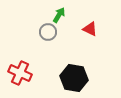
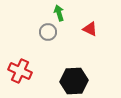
green arrow: moved 2 px up; rotated 49 degrees counterclockwise
red cross: moved 2 px up
black hexagon: moved 3 px down; rotated 12 degrees counterclockwise
